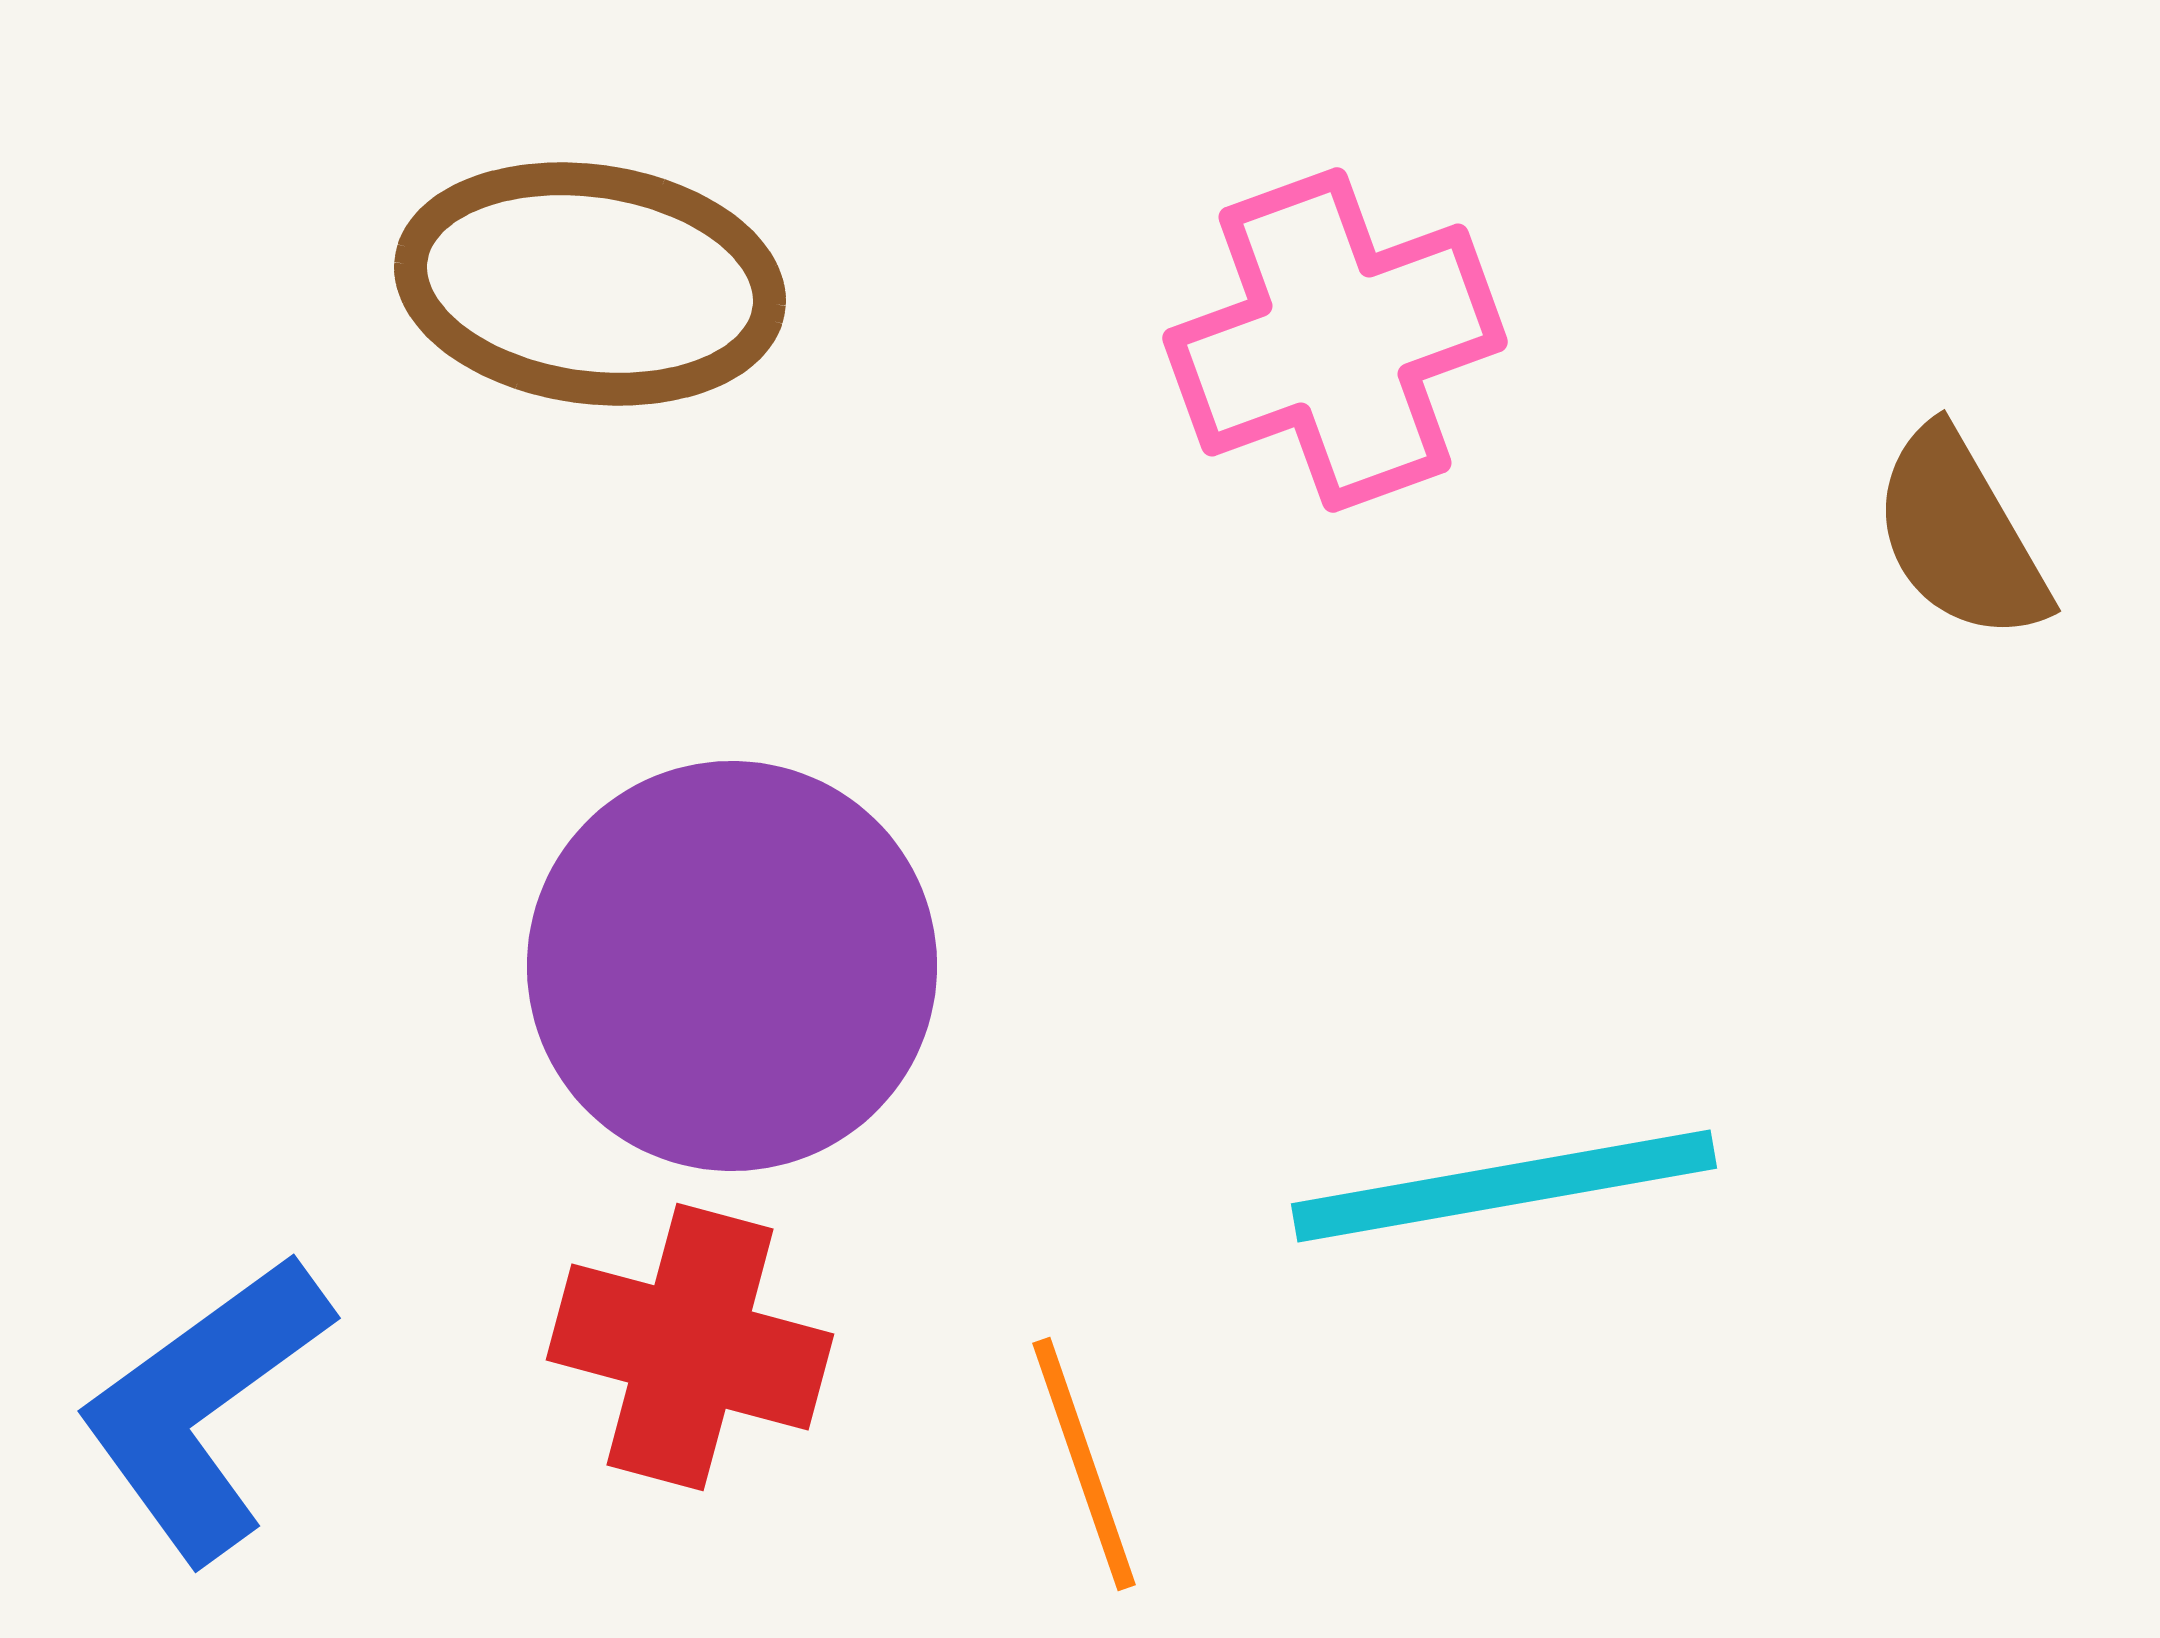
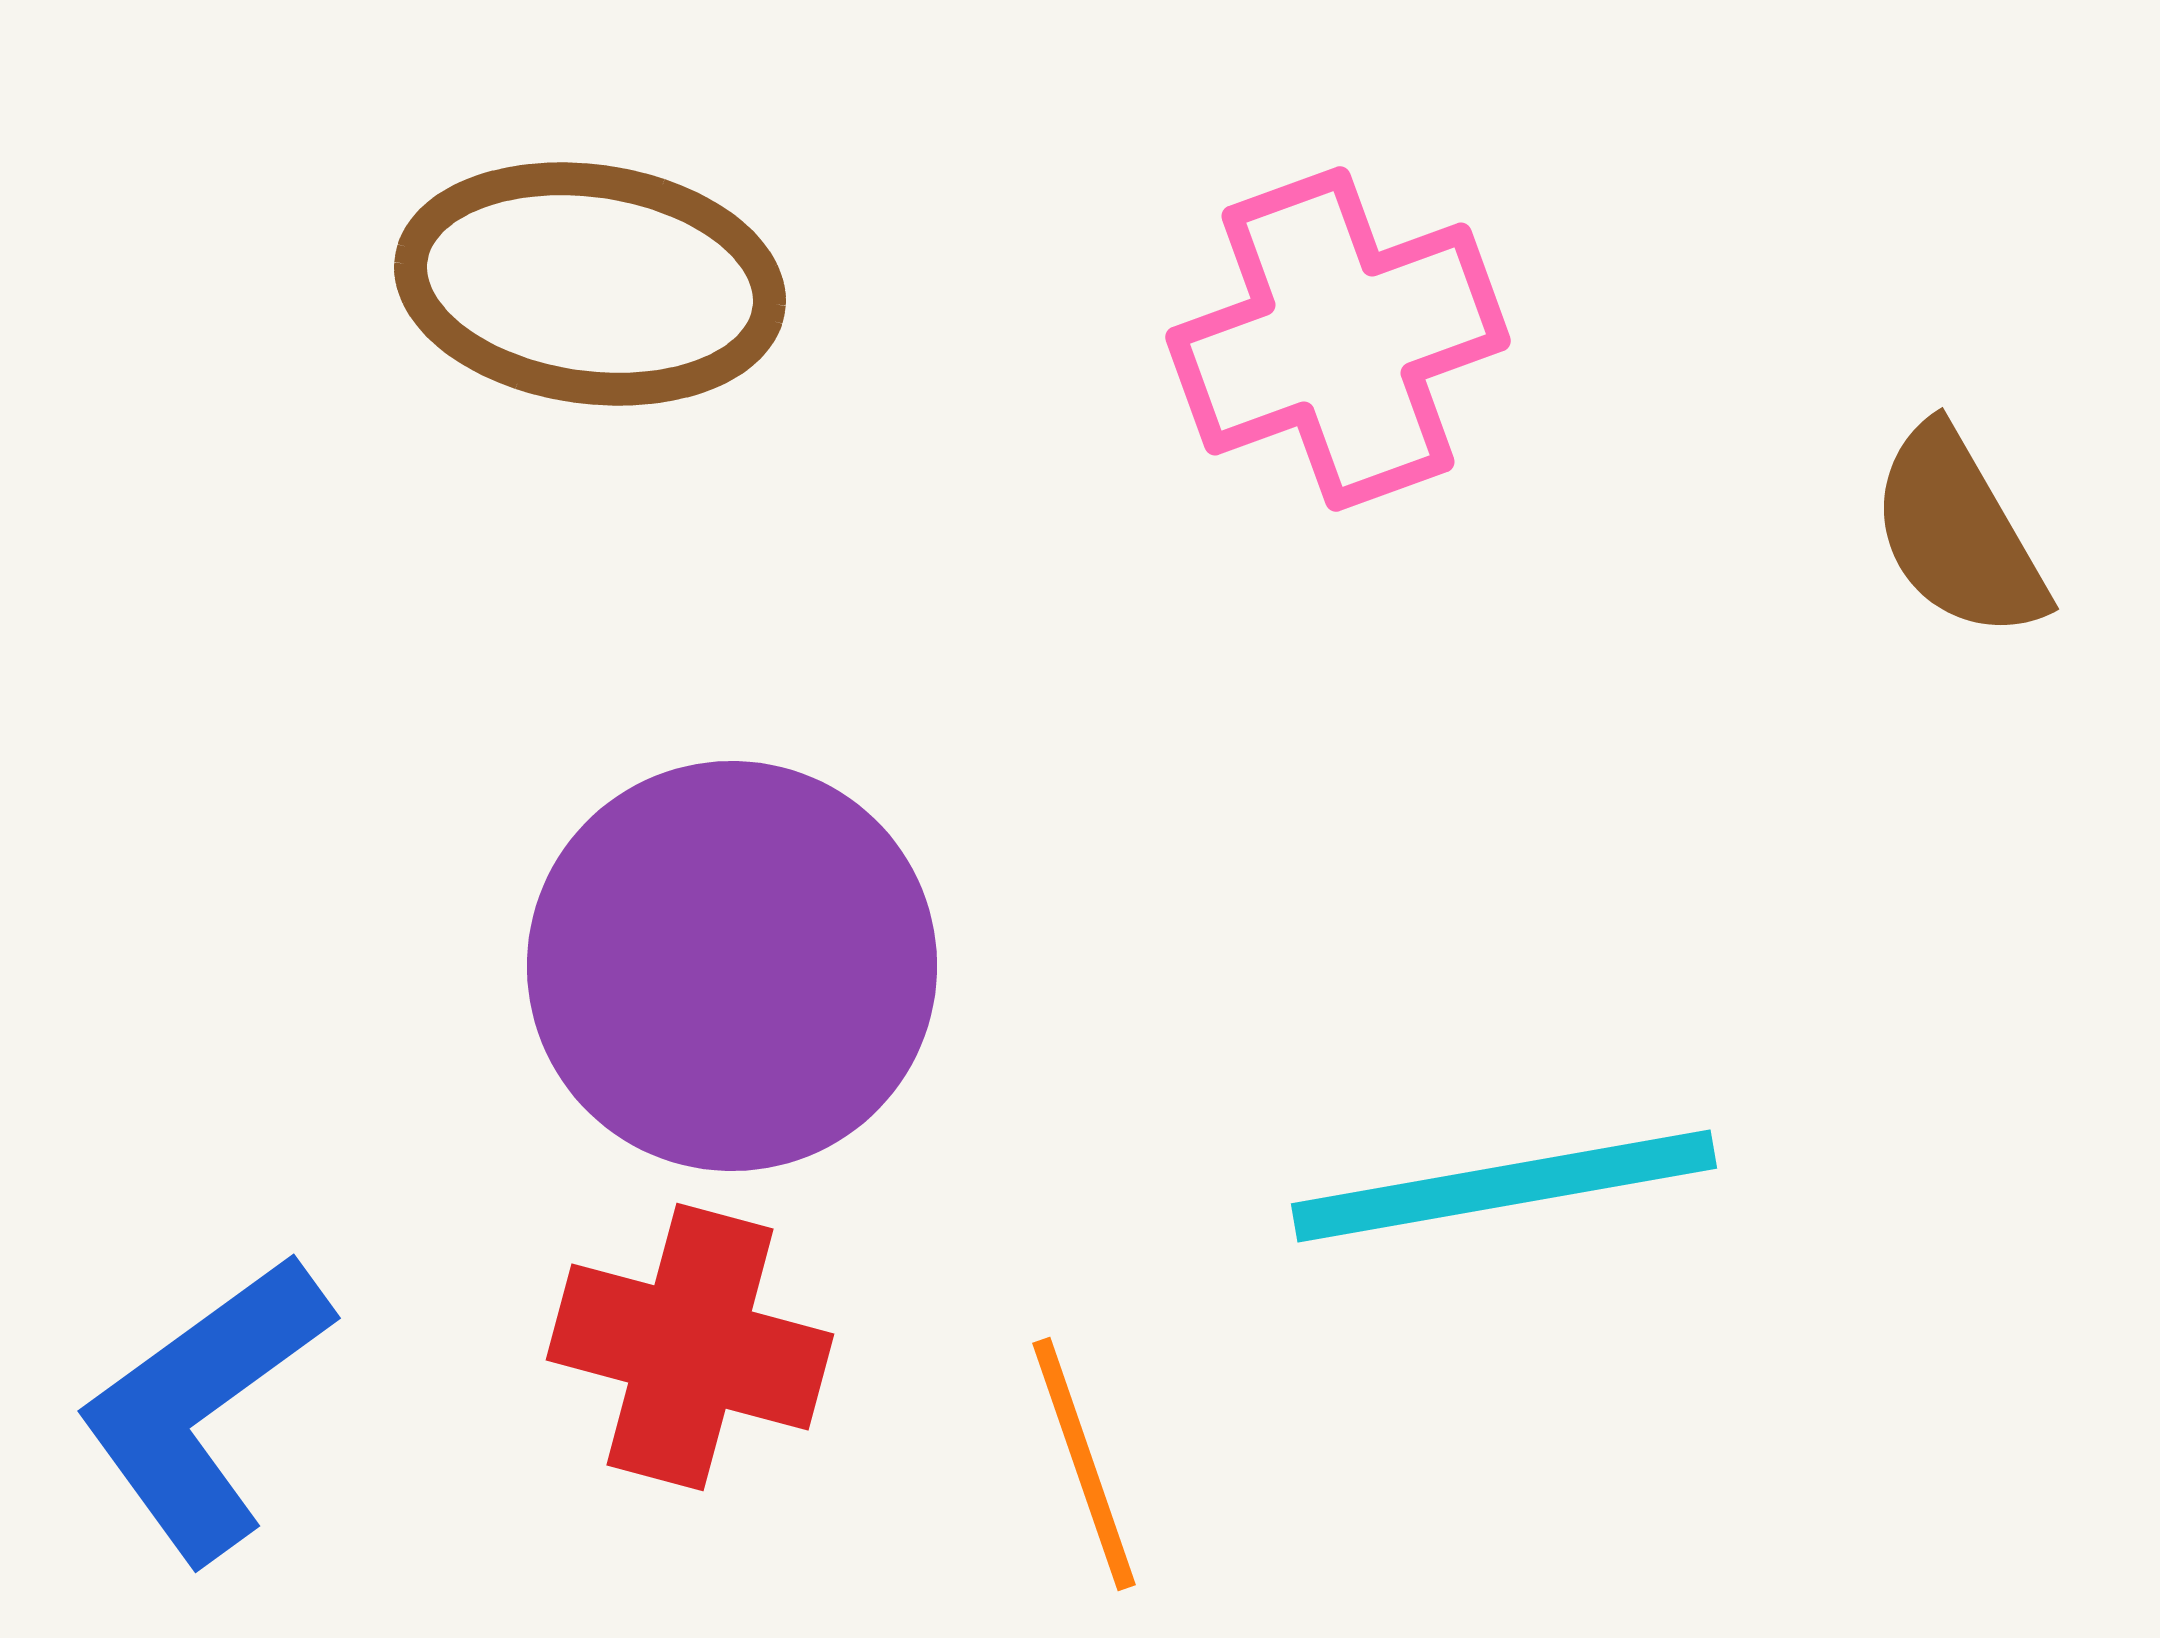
pink cross: moved 3 px right, 1 px up
brown semicircle: moved 2 px left, 2 px up
